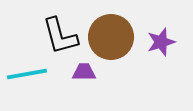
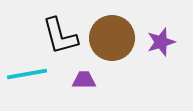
brown circle: moved 1 px right, 1 px down
purple trapezoid: moved 8 px down
